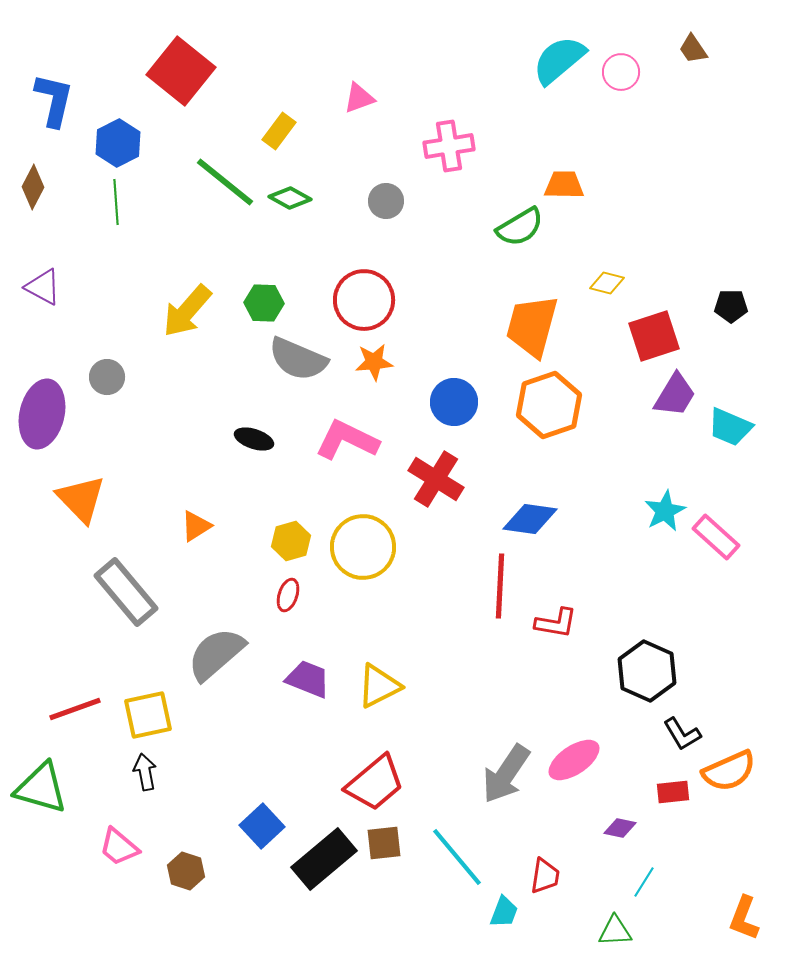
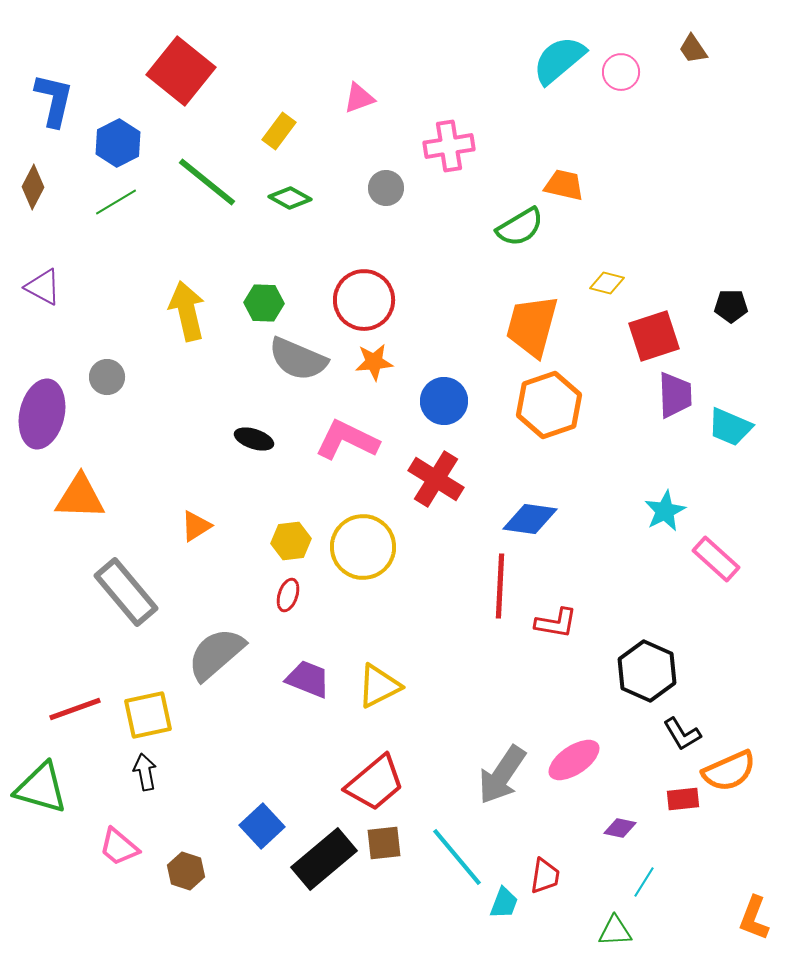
green line at (225, 182): moved 18 px left
orange trapezoid at (564, 185): rotated 12 degrees clockwise
gray circle at (386, 201): moved 13 px up
green line at (116, 202): rotated 63 degrees clockwise
yellow arrow at (187, 311): rotated 126 degrees clockwise
purple trapezoid at (675, 395): rotated 33 degrees counterclockwise
blue circle at (454, 402): moved 10 px left, 1 px up
orange triangle at (81, 499): moved 1 px left, 2 px up; rotated 44 degrees counterclockwise
pink rectangle at (716, 537): moved 22 px down
yellow hexagon at (291, 541): rotated 9 degrees clockwise
gray arrow at (506, 774): moved 4 px left, 1 px down
red rectangle at (673, 792): moved 10 px right, 7 px down
cyan trapezoid at (504, 912): moved 9 px up
orange L-shape at (744, 918): moved 10 px right
